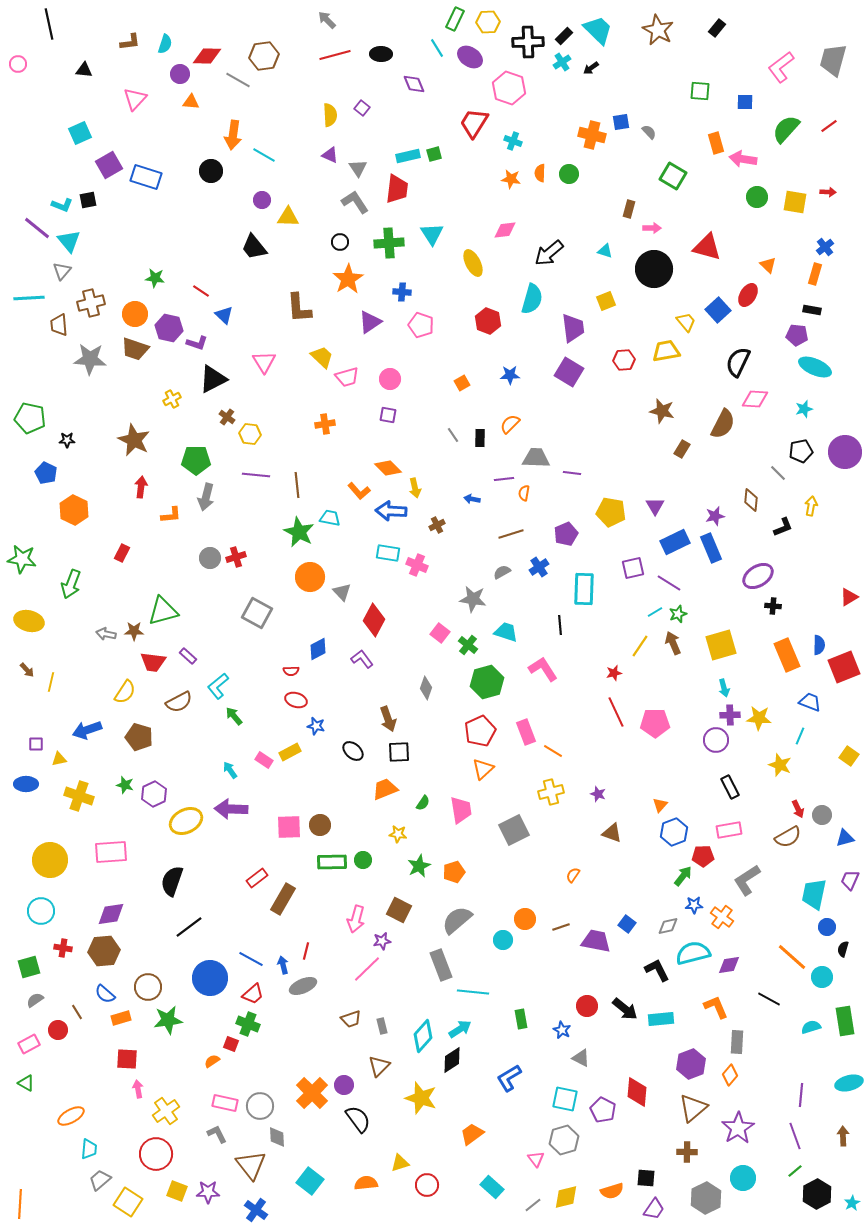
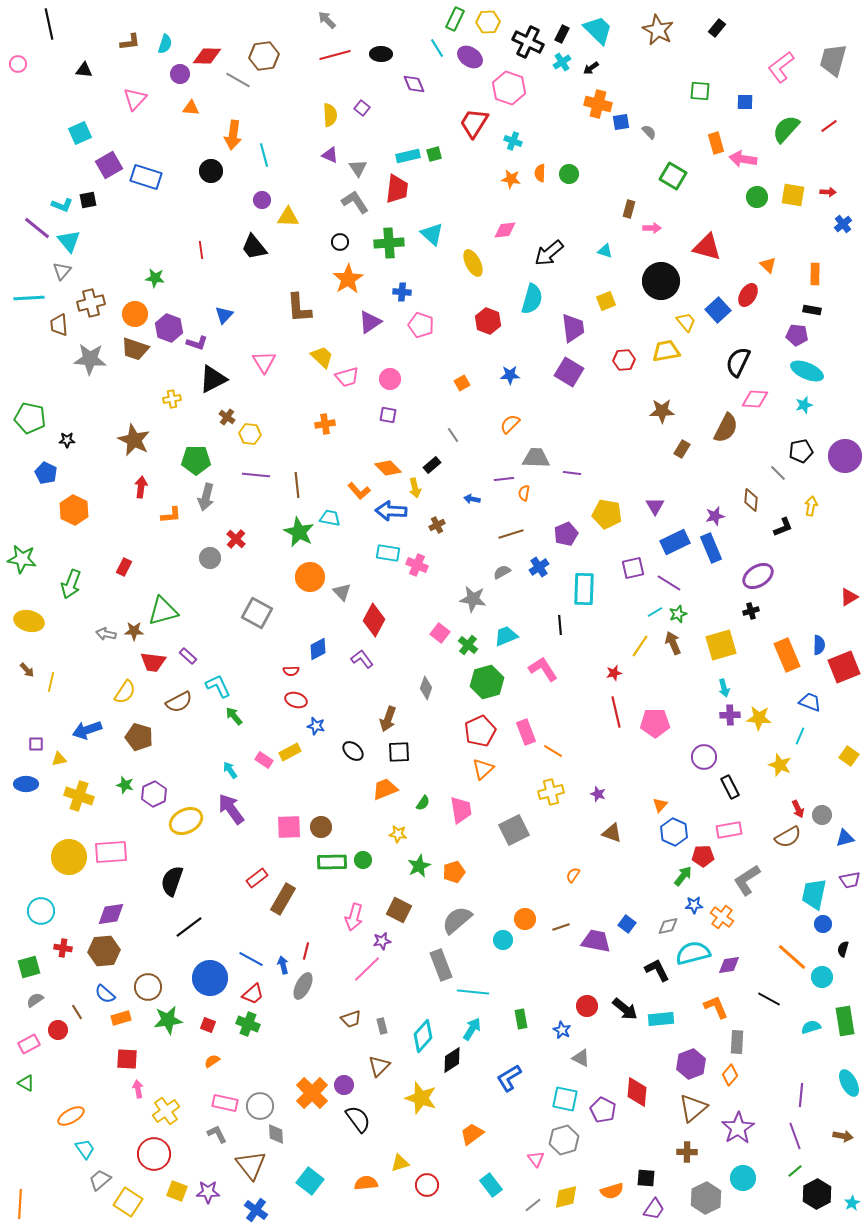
black rectangle at (564, 36): moved 2 px left, 2 px up; rotated 18 degrees counterclockwise
black cross at (528, 42): rotated 28 degrees clockwise
orange triangle at (191, 102): moved 6 px down
orange cross at (592, 135): moved 6 px right, 31 px up
cyan line at (264, 155): rotated 45 degrees clockwise
yellow square at (795, 202): moved 2 px left, 7 px up
cyan triangle at (432, 234): rotated 15 degrees counterclockwise
blue cross at (825, 247): moved 18 px right, 23 px up
black circle at (654, 269): moved 7 px right, 12 px down
orange rectangle at (815, 274): rotated 15 degrees counterclockwise
red line at (201, 291): moved 41 px up; rotated 48 degrees clockwise
blue triangle at (224, 315): rotated 30 degrees clockwise
purple hexagon at (169, 328): rotated 8 degrees clockwise
cyan ellipse at (815, 367): moved 8 px left, 4 px down
yellow cross at (172, 399): rotated 18 degrees clockwise
cyan star at (804, 409): moved 4 px up
brown star at (662, 411): rotated 15 degrees counterclockwise
brown semicircle at (723, 424): moved 3 px right, 4 px down
black rectangle at (480, 438): moved 48 px left, 27 px down; rotated 48 degrees clockwise
purple circle at (845, 452): moved 4 px down
yellow pentagon at (611, 512): moved 4 px left, 2 px down
red rectangle at (122, 553): moved 2 px right, 14 px down
red cross at (236, 557): moved 18 px up; rotated 30 degrees counterclockwise
black cross at (773, 606): moved 22 px left, 5 px down; rotated 21 degrees counterclockwise
cyan trapezoid at (506, 632): moved 4 px down; rotated 40 degrees counterclockwise
cyan L-shape at (218, 686): rotated 104 degrees clockwise
red line at (616, 712): rotated 12 degrees clockwise
brown arrow at (388, 719): rotated 40 degrees clockwise
purple circle at (716, 740): moved 12 px left, 17 px down
purple arrow at (231, 809): rotated 52 degrees clockwise
brown circle at (320, 825): moved 1 px right, 2 px down
blue hexagon at (674, 832): rotated 16 degrees counterclockwise
yellow circle at (50, 860): moved 19 px right, 3 px up
purple trapezoid at (850, 880): rotated 125 degrees counterclockwise
pink arrow at (356, 919): moved 2 px left, 2 px up
blue circle at (827, 927): moved 4 px left, 3 px up
gray ellipse at (303, 986): rotated 40 degrees counterclockwise
cyan arrow at (460, 1029): moved 12 px right; rotated 25 degrees counterclockwise
red square at (231, 1044): moved 23 px left, 19 px up
cyan ellipse at (849, 1083): rotated 76 degrees clockwise
brown arrow at (843, 1136): rotated 102 degrees clockwise
gray diamond at (277, 1137): moved 1 px left, 3 px up
cyan trapezoid at (89, 1149): moved 4 px left; rotated 40 degrees counterclockwise
red circle at (156, 1154): moved 2 px left
cyan rectangle at (492, 1187): moved 1 px left, 2 px up; rotated 10 degrees clockwise
